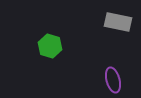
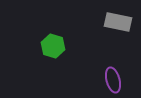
green hexagon: moved 3 px right
